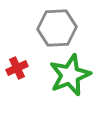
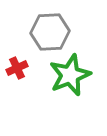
gray hexagon: moved 7 px left, 4 px down
